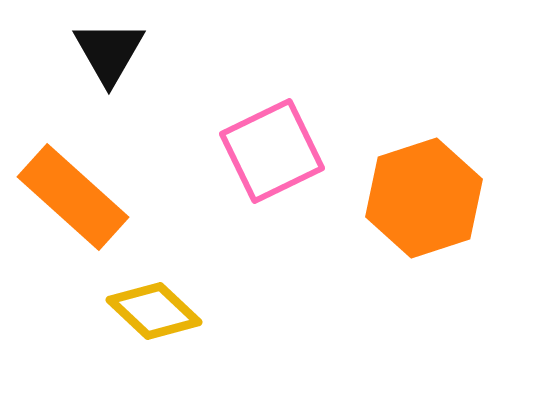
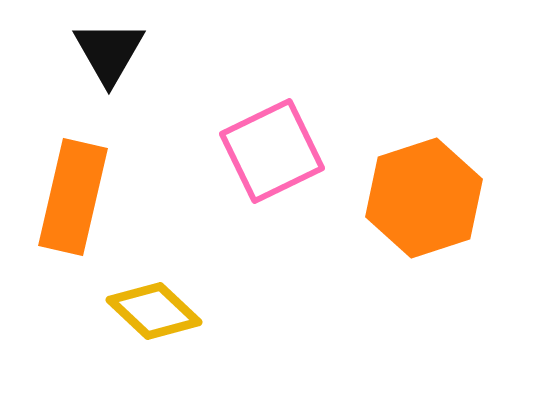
orange rectangle: rotated 61 degrees clockwise
